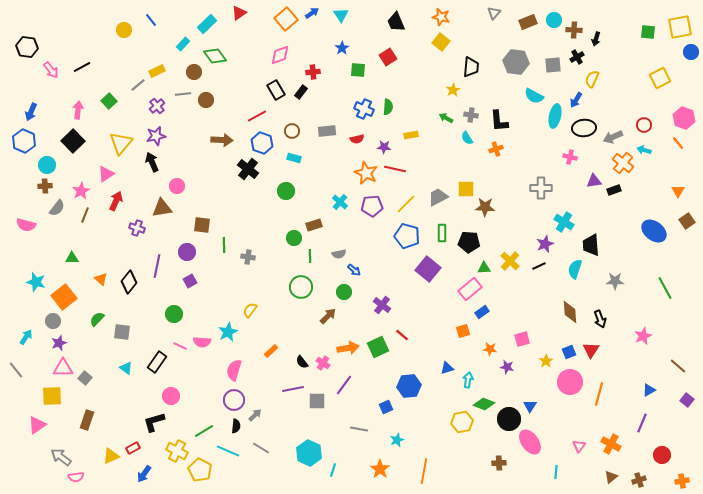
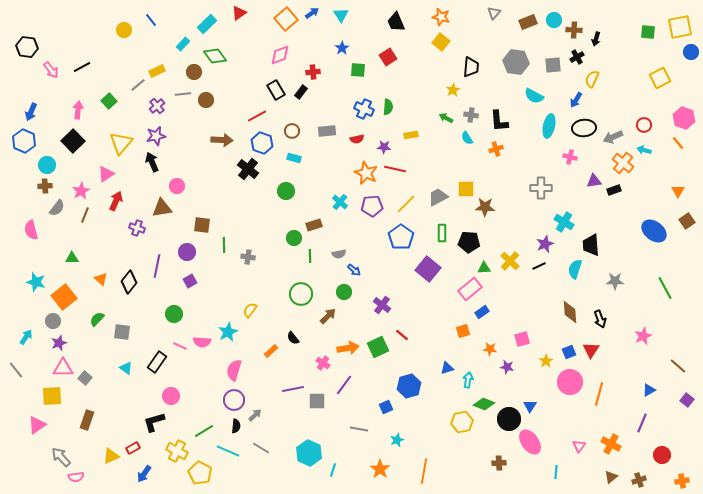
cyan ellipse at (555, 116): moved 6 px left, 10 px down
pink semicircle at (26, 225): moved 5 px right, 5 px down; rotated 60 degrees clockwise
blue pentagon at (407, 236): moved 6 px left, 1 px down; rotated 20 degrees clockwise
green circle at (301, 287): moved 7 px down
black semicircle at (302, 362): moved 9 px left, 24 px up
blue hexagon at (409, 386): rotated 10 degrees counterclockwise
gray arrow at (61, 457): rotated 10 degrees clockwise
yellow pentagon at (200, 470): moved 3 px down
